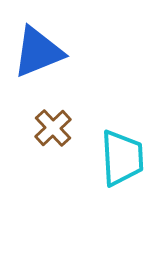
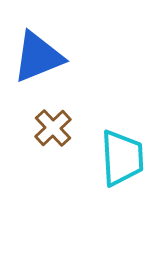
blue triangle: moved 5 px down
